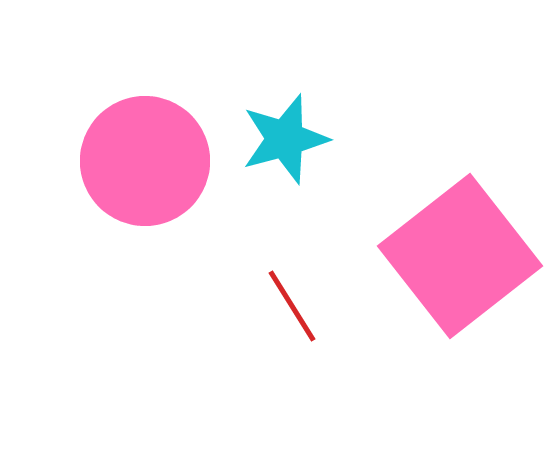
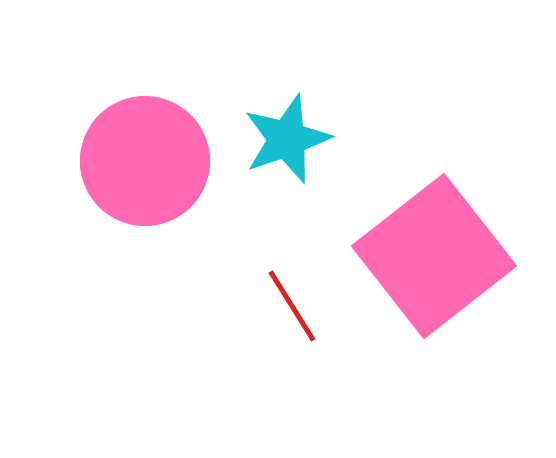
cyan star: moved 2 px right; rotated 4 degrees counterclockwise
pink square: moved 26 px left
